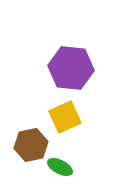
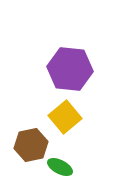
purple hexagon: moved 1 px left, 1 px down
yellow square: rotated 16 degrees counterclockwise
